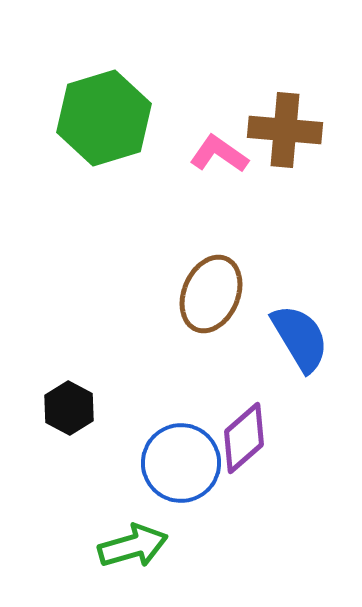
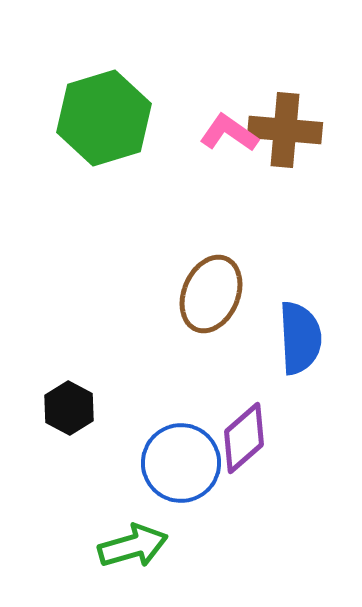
pink L-shape: moved 10 px right, 21 px up
blue semicircle: rotated 28 degrees clockwise
